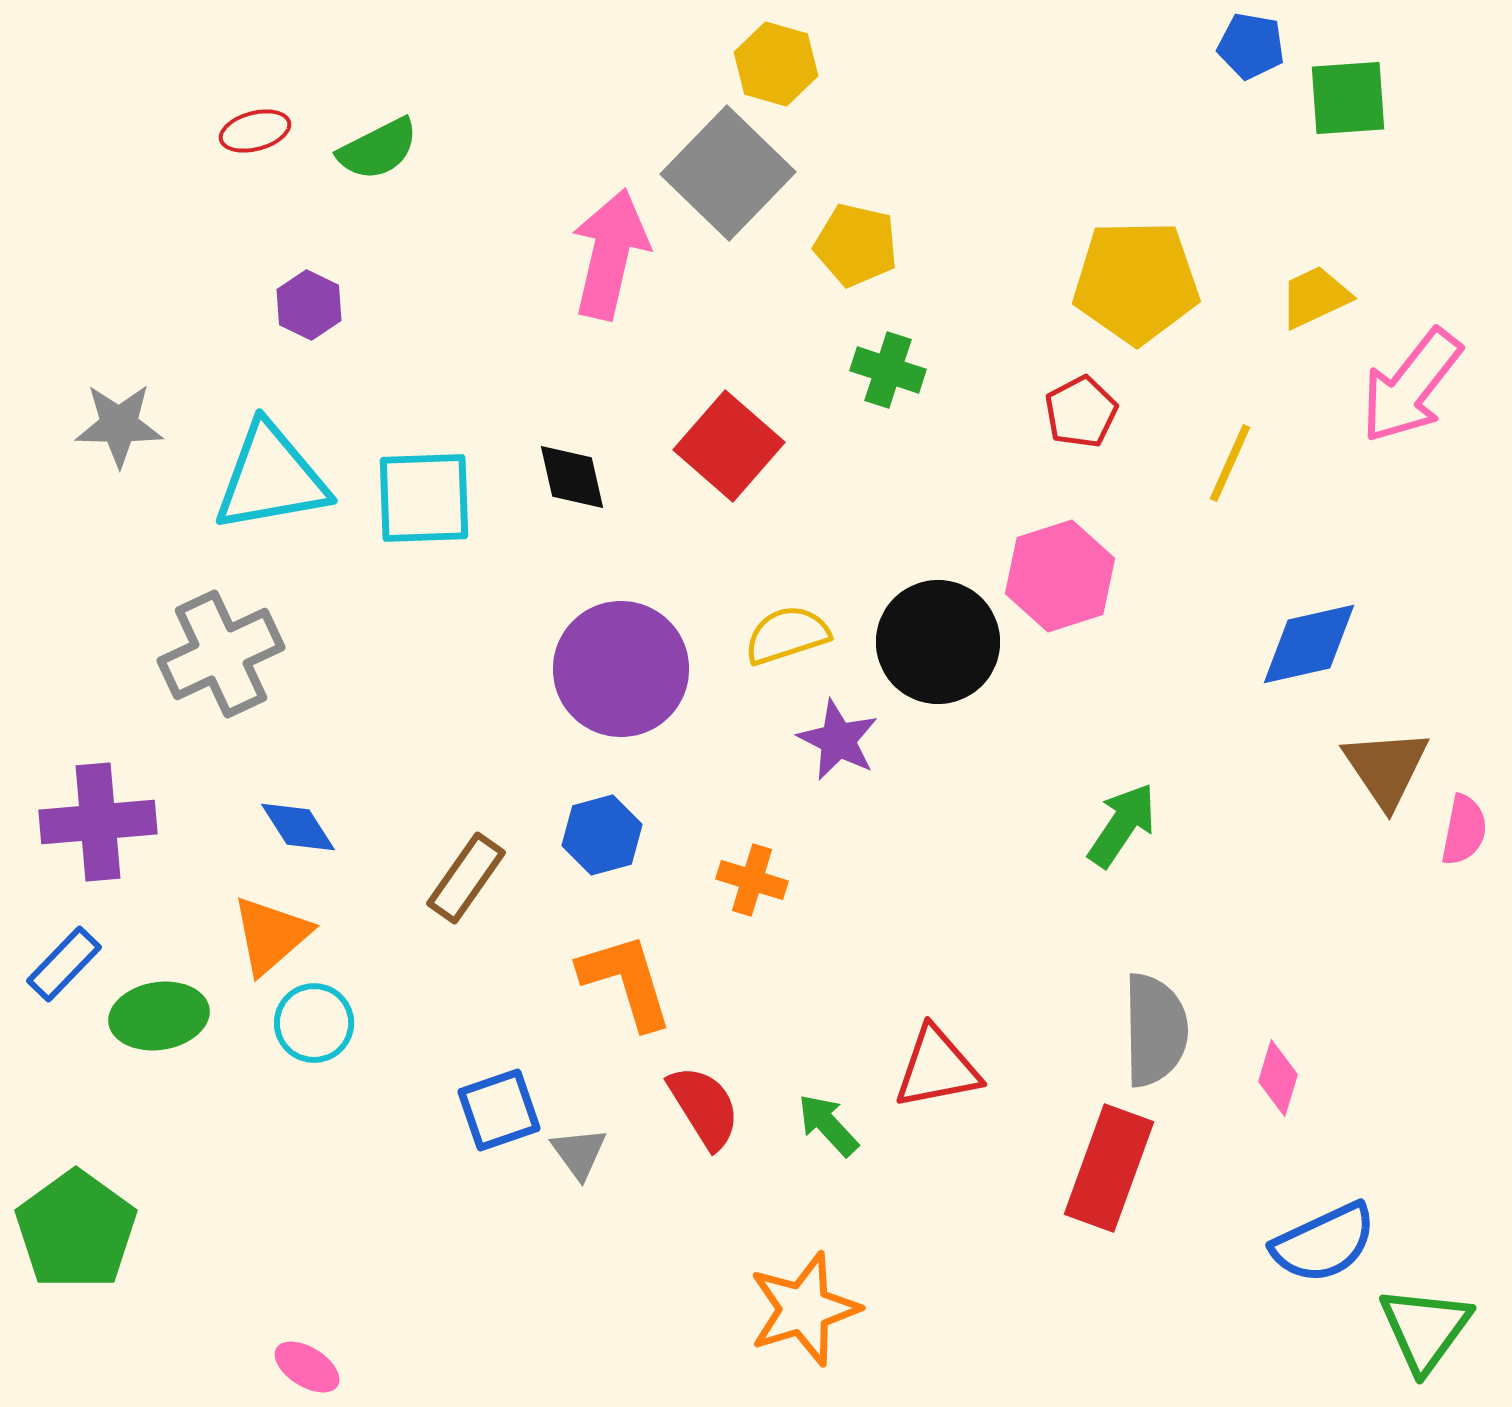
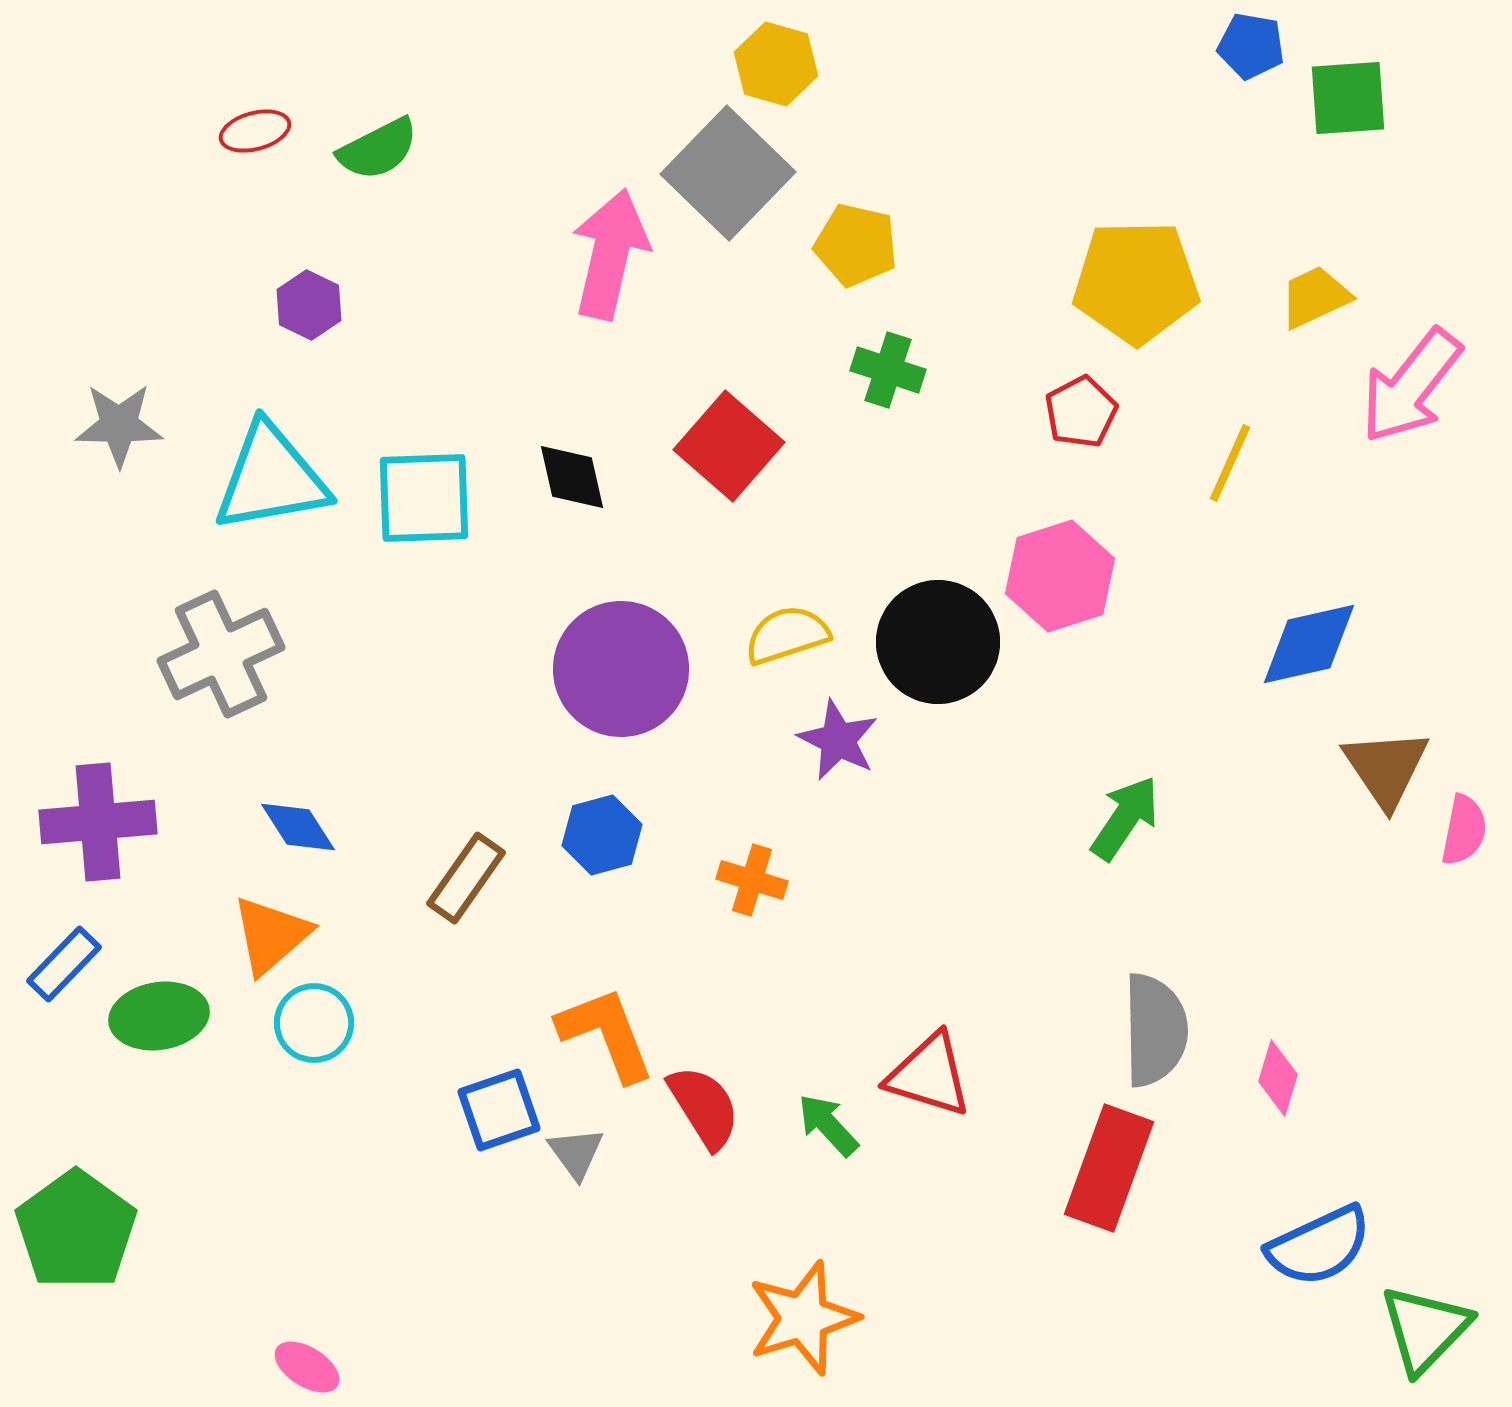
green arrow at (1122, 825): moved 3 px right, 7 px up
orange L-shape at (626, 981): moved 20 px left, 53 px down; rotated 4 degrees counterclockwise
red triangle at (937, 1068): moved 8 px left, 7 px down; rotated 28 degrees clockwise
gray triangle at (579, 1153): moved 3 px left
blue semicircle at (1324, 1243): moved 5 px left, 3 px down
orange star at (804, 1309): moved 1 px left, 9 px down
green triangle at (1425, 1329): rotated 8 degrees clockwise
